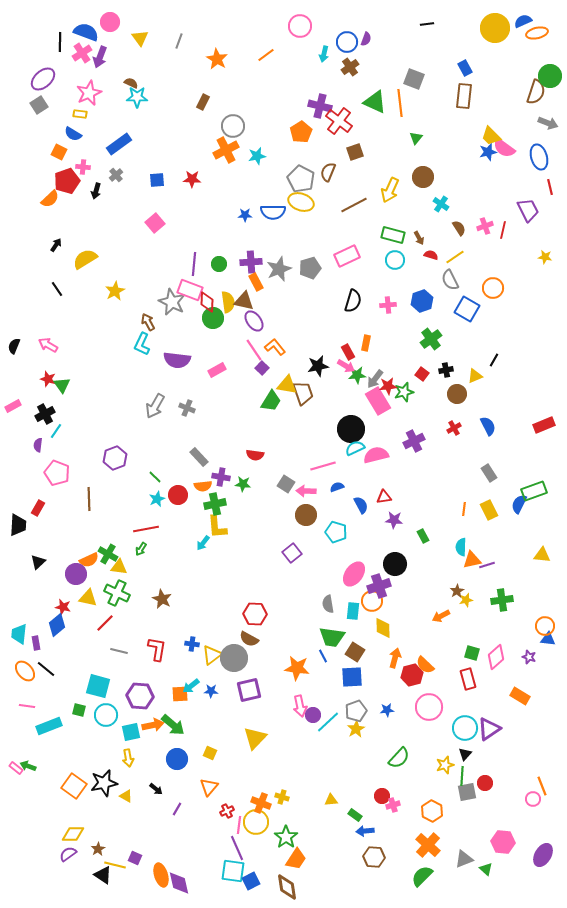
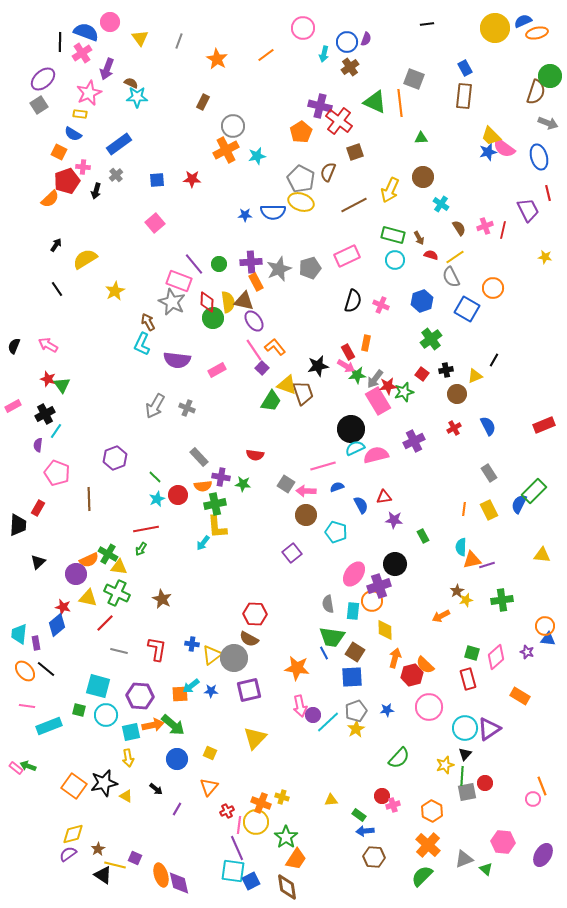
pink circle at (300, 26): moved 3 px right, 2 px down
purple arrow at (100, 57): moved 7 px right, 12 px down
green triangle at (416, 138): moved 5 px right; rotated 48 degrees clockwise
red line at (550, 187): moved 2 px left, 6 px down
purple line at (194, 264): rotated 45 degrees counterclockwise
gray semicircle at (450, 280): moved 1 px right, 3 px up
pink rectangle at (190, 290): moved 11 px left, 9 px up
pink cross at (388, 305): moved 7 px left; rotated 28 degrees clockwise
yellow triangle at (287, 385): rotated 10 degrees clockwise
green rectangle at (534, 491): rotated 25 degrees counterclockwise
yellow diamond at (383, 628): moved 2 px right, 2 px down
blue line at (323, 656): moved 1 px right, 3 px up
purple star at (529, 657): moved 2 px left, 5 px up
green rectangle at (355, 815): moved 4 px right
yellow diamond at (73, 834): rotated 15 degrees counterclockwise
